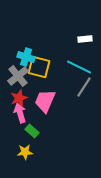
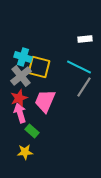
cyan cross: moved 3 px left
gray cross: moved 3 px right
